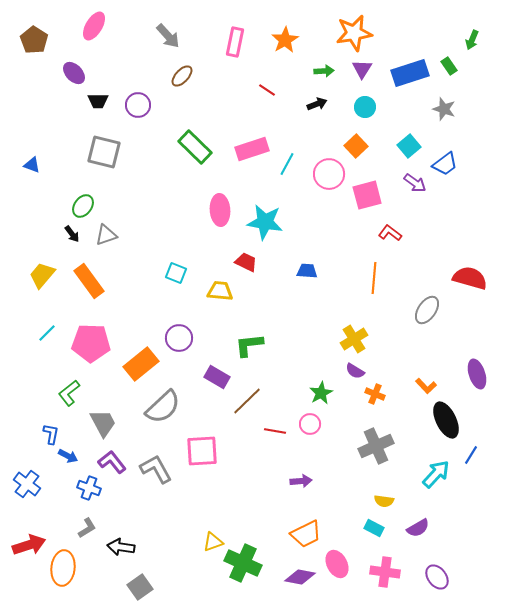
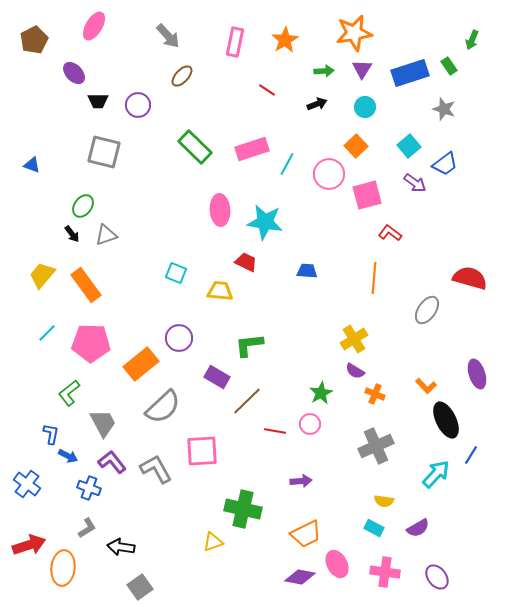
brown pentagon at (34, 40): rotated 12 degrees clockwise
orange rectangle at (89, 281): moved 3 px left, 4 px down
green cross at (243, 563): moved 54 px up; rotated 12 degrees counterclockwise
